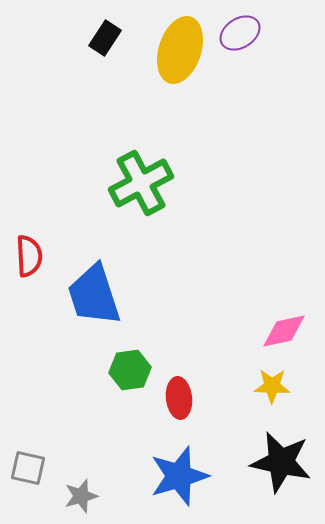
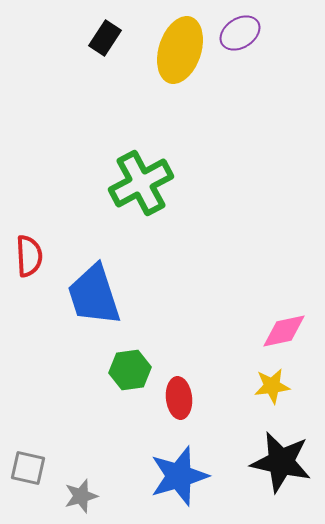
yellow star: rotated 9 degrees counterclockwise
